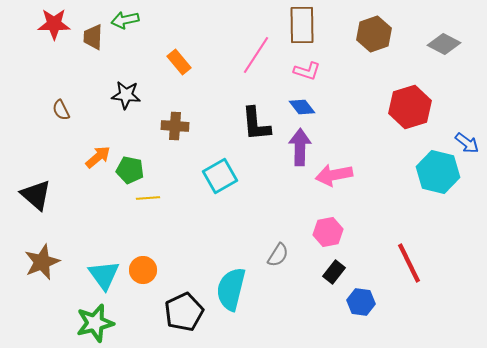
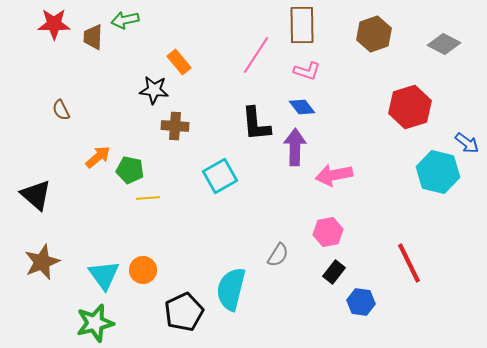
black star: moved 28 px right, 5 px up
purple arrow: moved 5 px left
